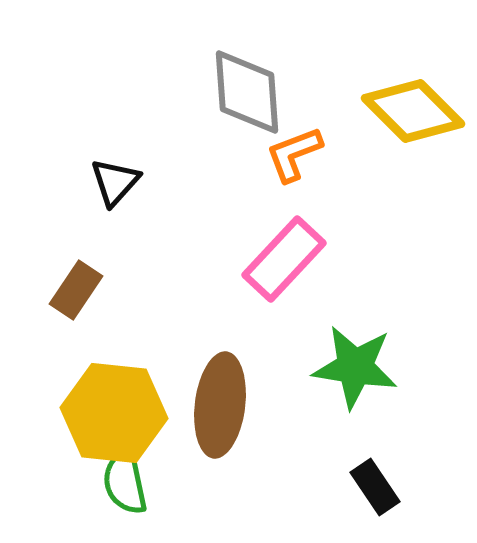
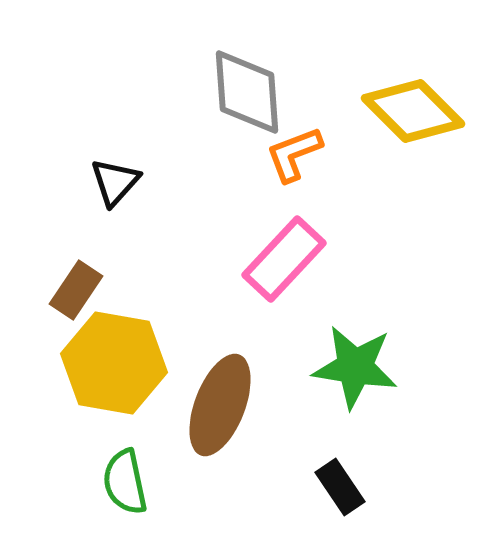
brown ellipse: rotated 14 degrees clockwise
yellow hexagon: moved 50 px up; rotated 4 degrees clockwise
black rectangle: moved 35 px left
